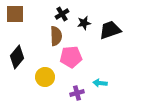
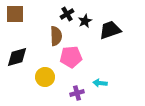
black cross: moved 5 px right
black star: moved 1 px right, 2 px up; rotated 16 degrees counterclockwise
black diamond: rotated 35 degrees clockwise
